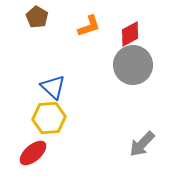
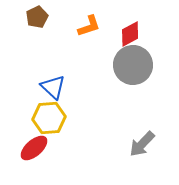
brown pentagon: rotated 15 degrees clockwise
red ellipse: moved 1 px right, 5 px up
